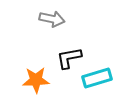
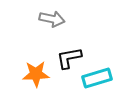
orange star: moved 6 px up
